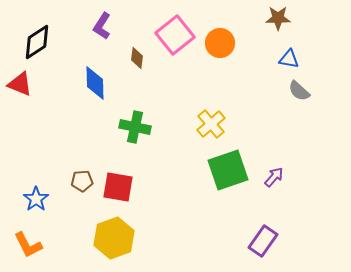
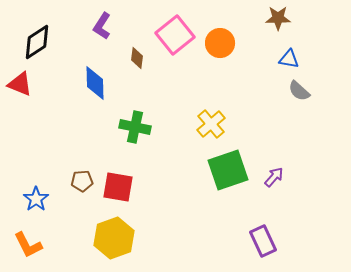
purple rectangle: rotated 60 degrees counterclockwise
